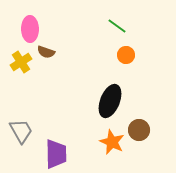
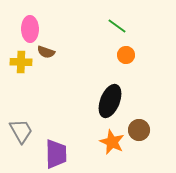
yellow cross: rotated 35 degrees clockwise
